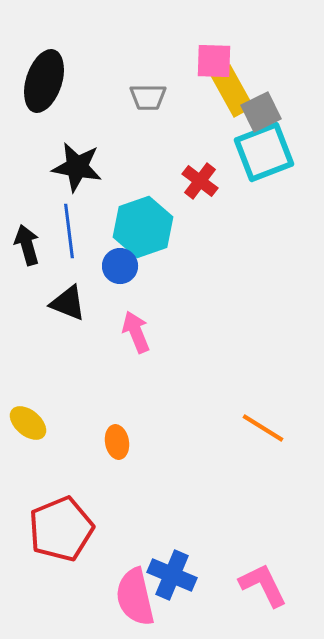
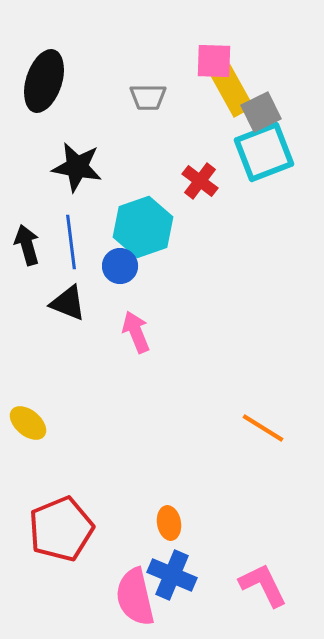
blue line: moved 2 px right, 11 px down
orange ellipse: moved 52 px right, 81 px down
